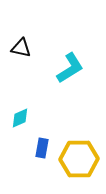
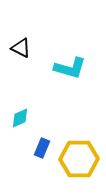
black triangle: rotated 15 degrees clockwise
cyan L-shape: rotated 48 degrees clockwise
blue rectangle: rotated 12 degrees clockwise
